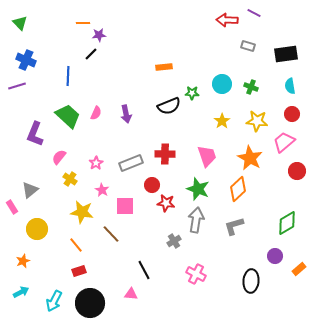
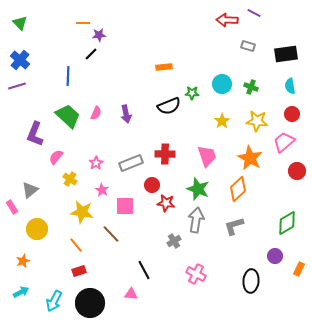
blue cross at (26, 60): moved 6 px left; rotated 18 degrees clockwise
pink semicircle at (59, 157): moved 3 px left
orange rectangle at (299, 269): rotated 24 degrees counterclockwise
